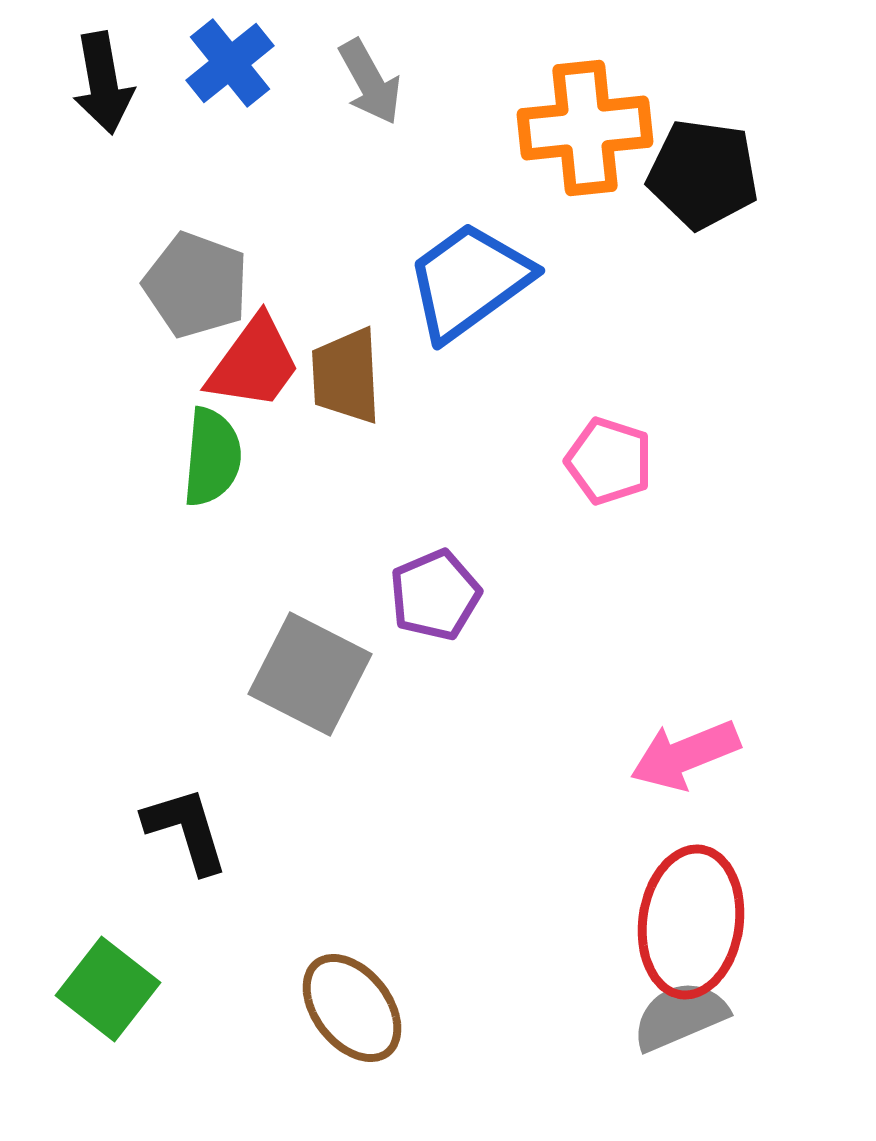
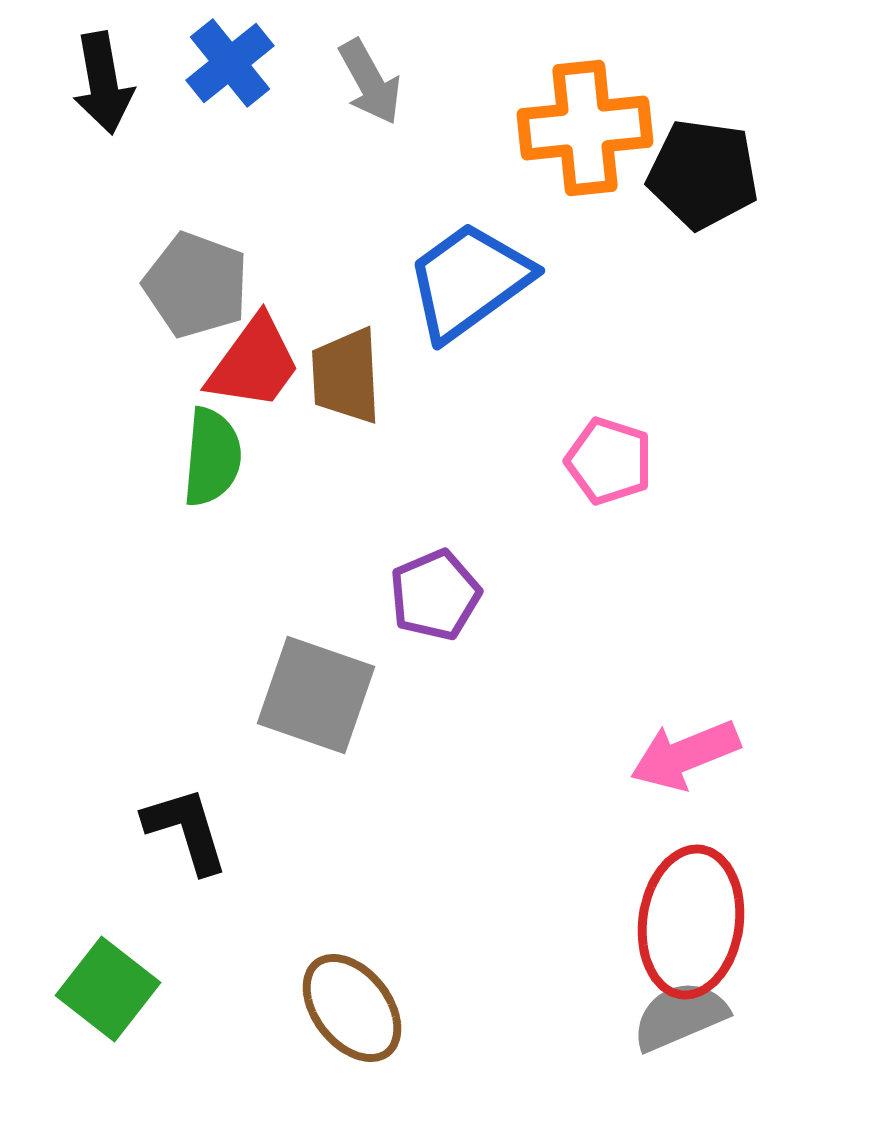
gray square: moved 6 px right, 21 px down; rotated 8 degrees counterclockwise
